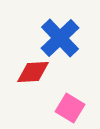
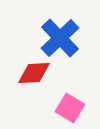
red diamond: moved 1 px right, 1 px down
